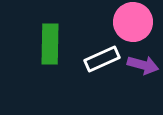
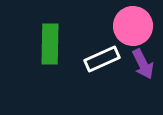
pink circle: moved 4 px down
purple arrow: moved 1 px up; rotated 48 degrees clockwise
